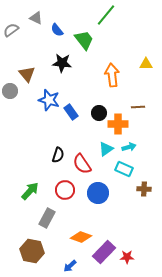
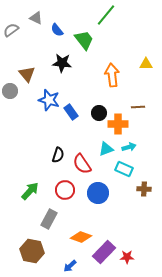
cyan triangle: rotated 14 degrees clockwise
gray rectangle: moved 2 px right, 1 px down
